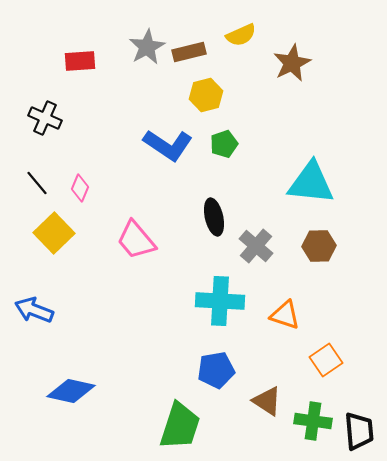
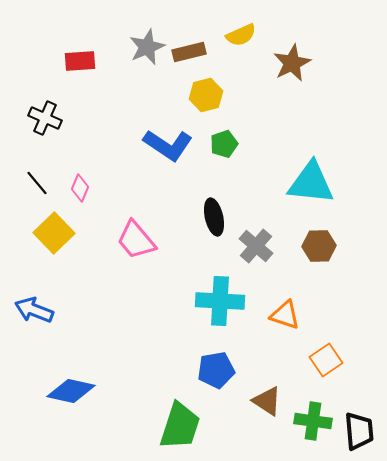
gray star: rotated 6 degrees clockwise
